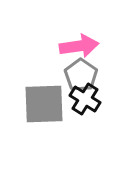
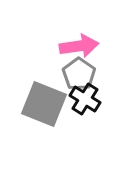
gray pentagon: moved 2 px left, 1 px up
gray square: rotated 24 degrees clockwise
